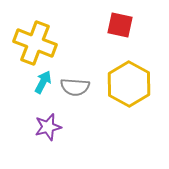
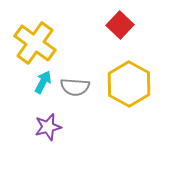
red square: rotated 32 degrees clockwise
yellow cross: rotated 15 degrees clockwise
